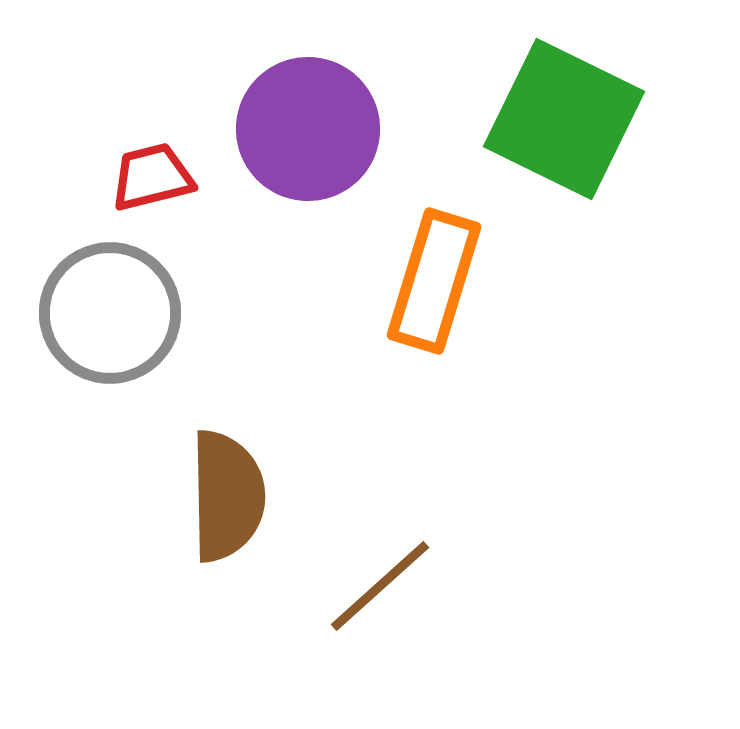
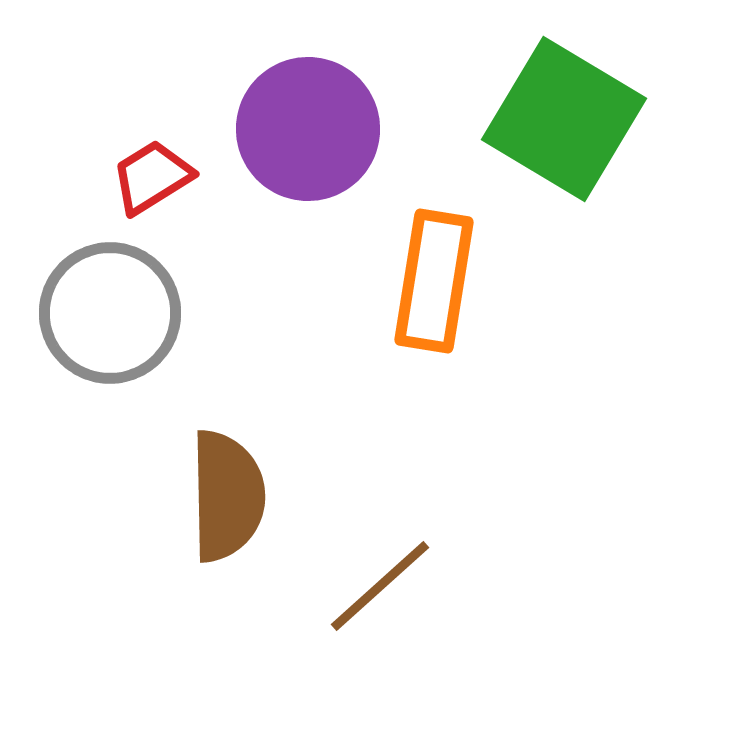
green square: rotated 5 degrees clockwise
red trapezoid: rotated 18 degrees counterclockwise
orange rectangle: rotated 8 degrees counterclockwise
